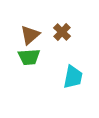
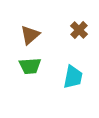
brown cross: moved 17 px right, 2 px up
green trapezoid: moved 1 px right, 9 px down
